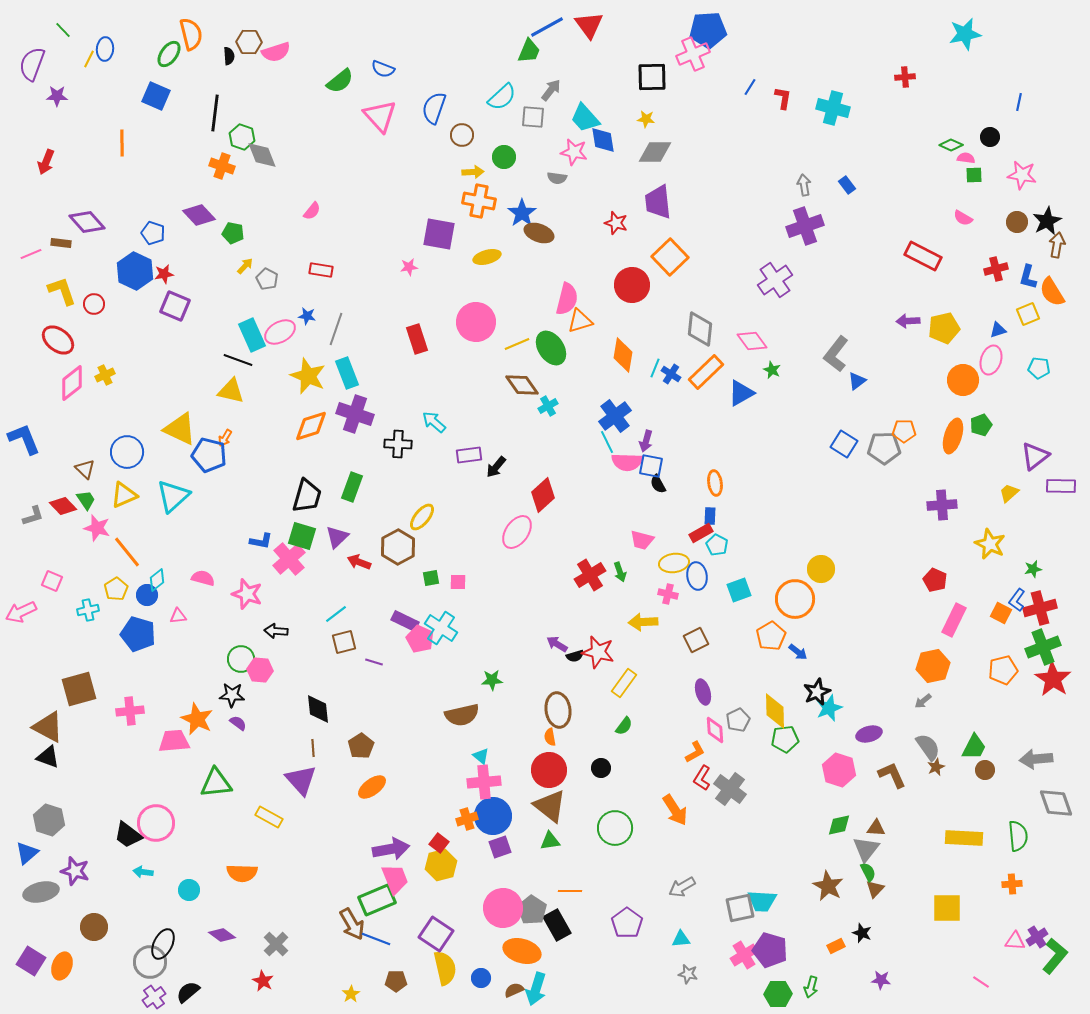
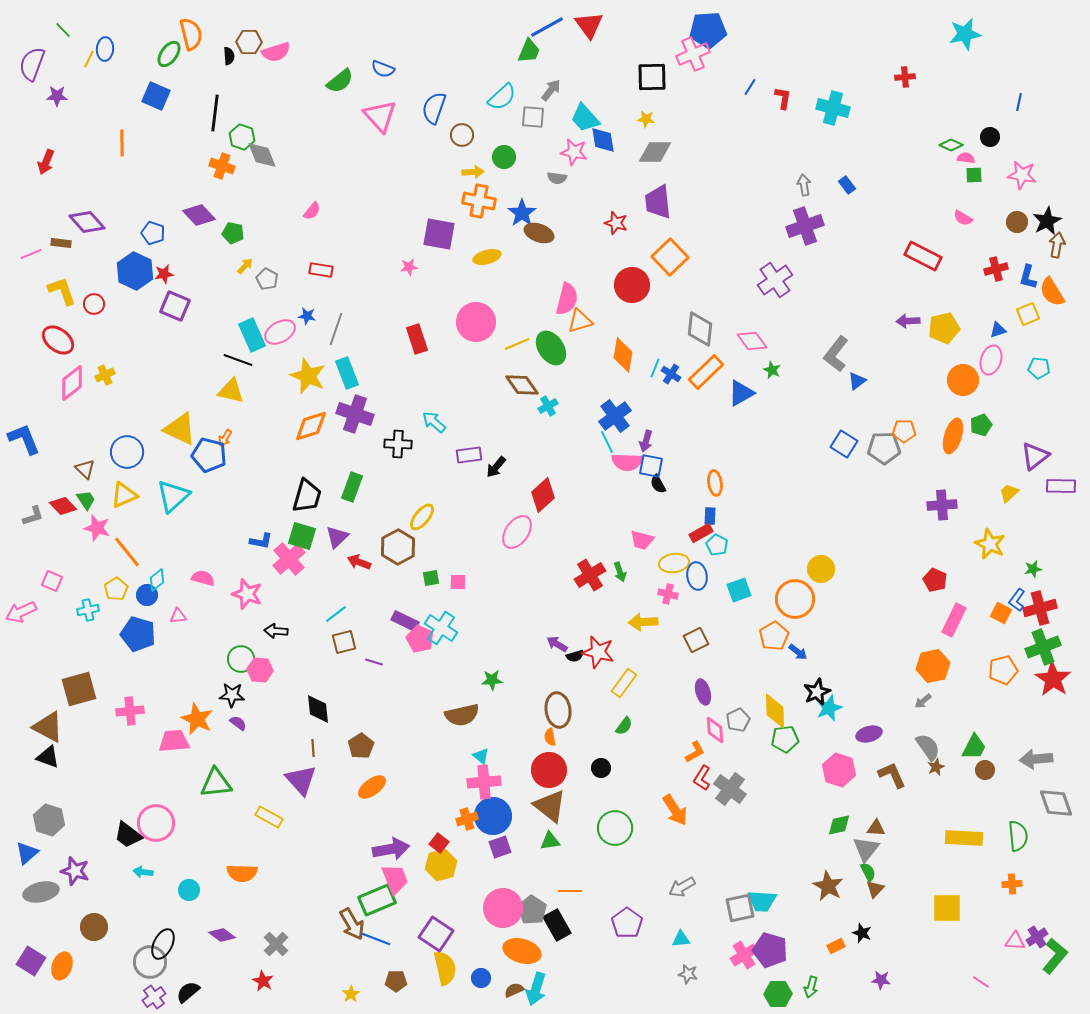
orange pentagon at (771, 636): moved 3 px right
